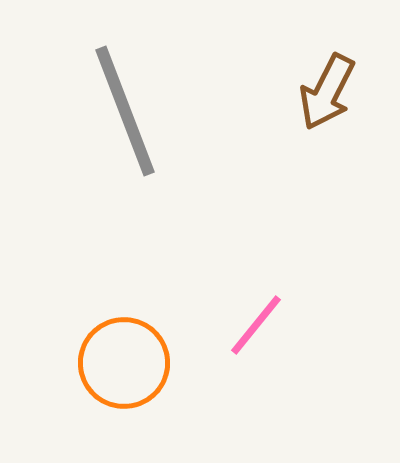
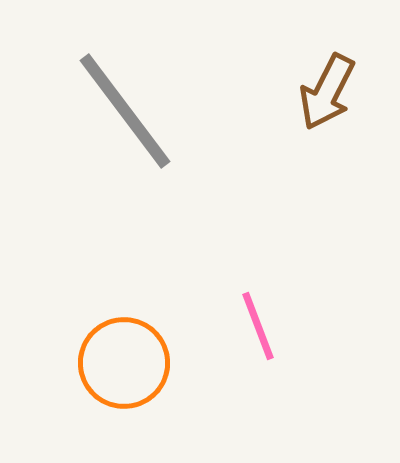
gray line: rotated 16 degrees counterclockwise
pink line: moved 2 px right, 1 px down; rotated 60 degrees counterclockwise
